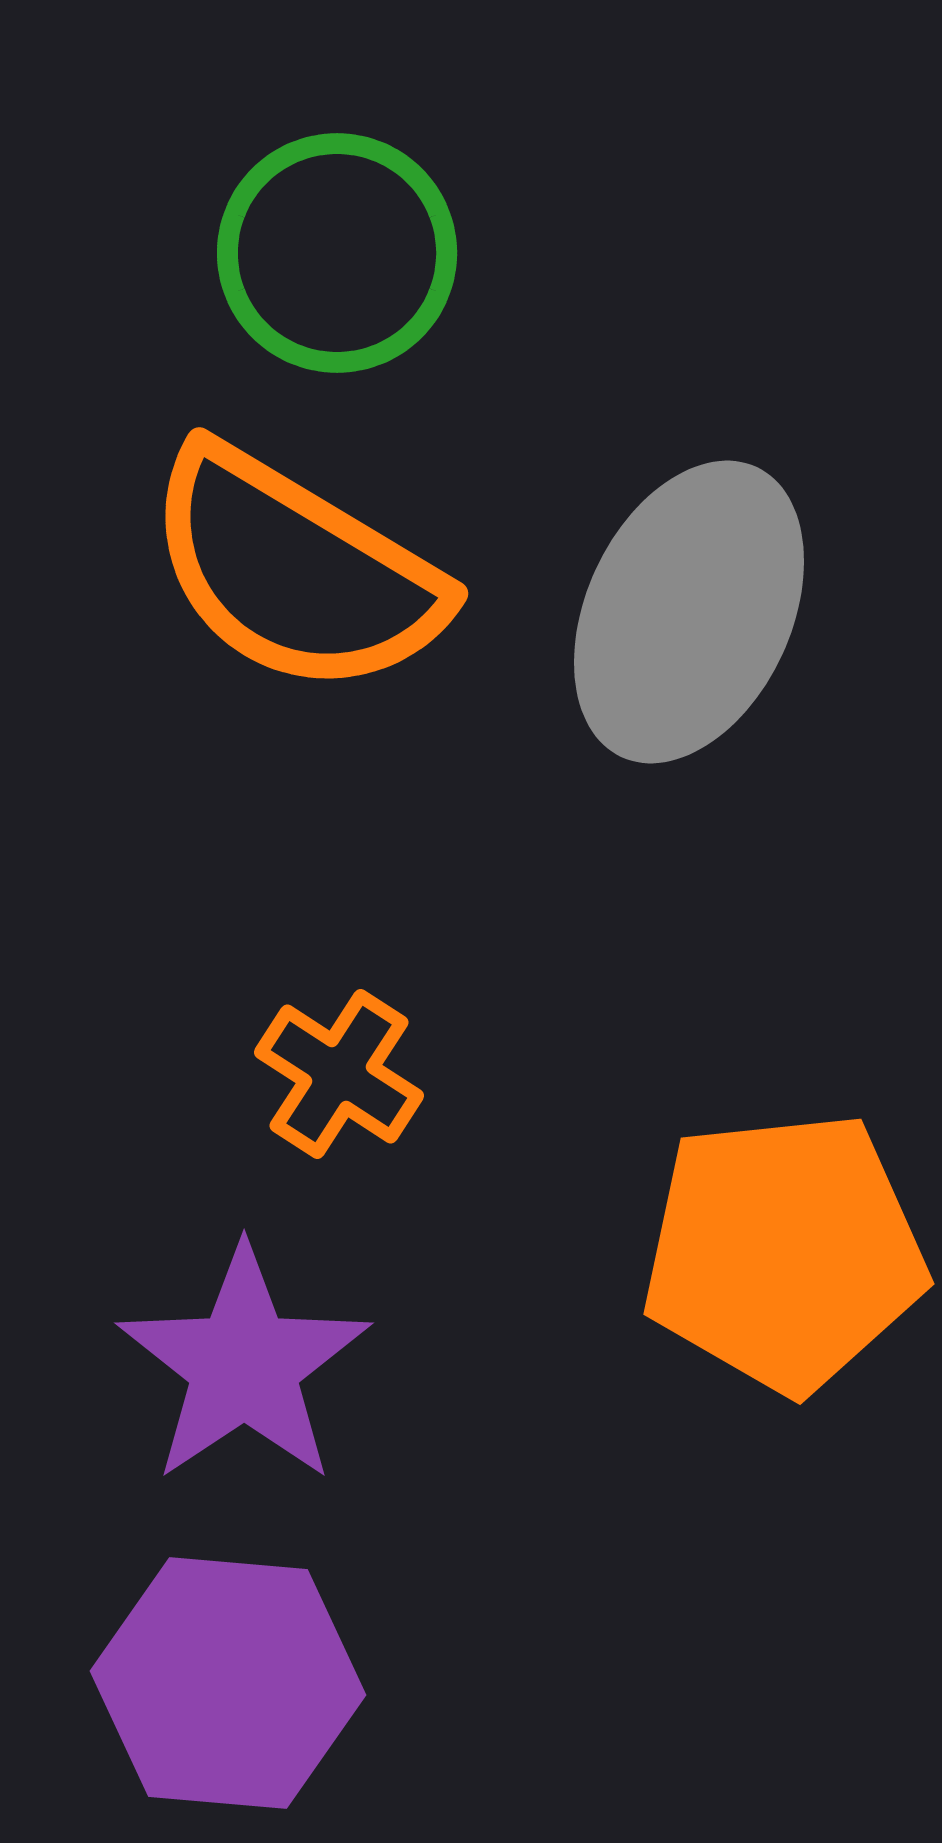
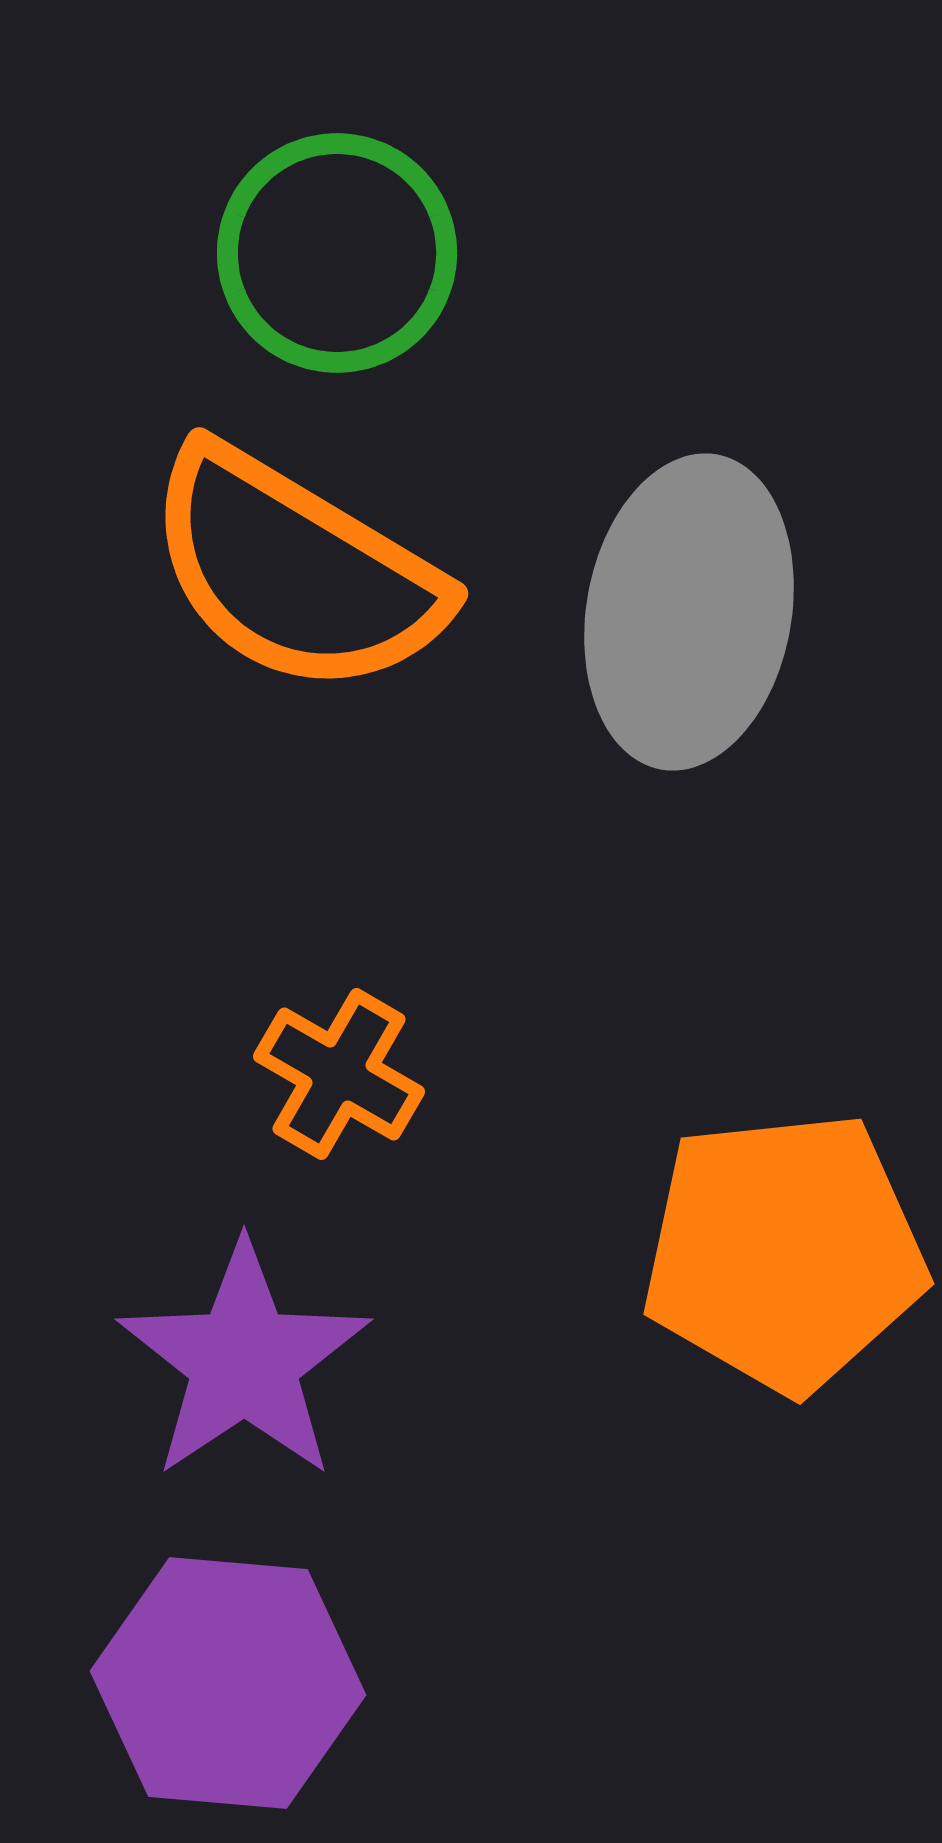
gray ellipse: rotated 15 degrees counterclockwise
orange cross: rotated 3 degrees counterclockwise
purple star: moved 4 px up
